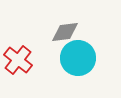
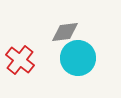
red cross: moved 2 px right
